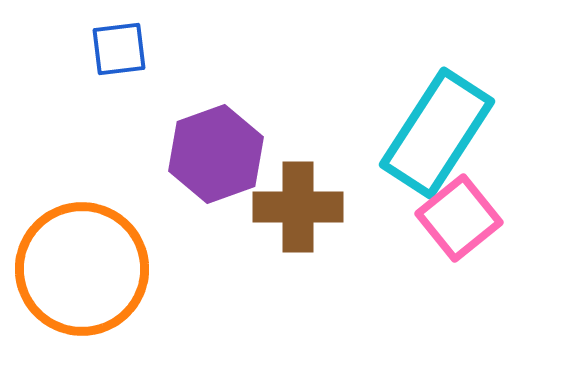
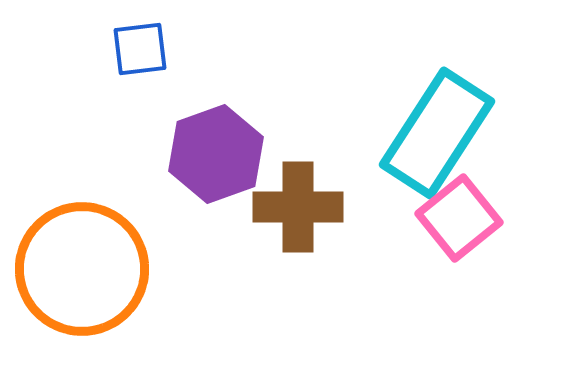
blue square: moved 21 px right
